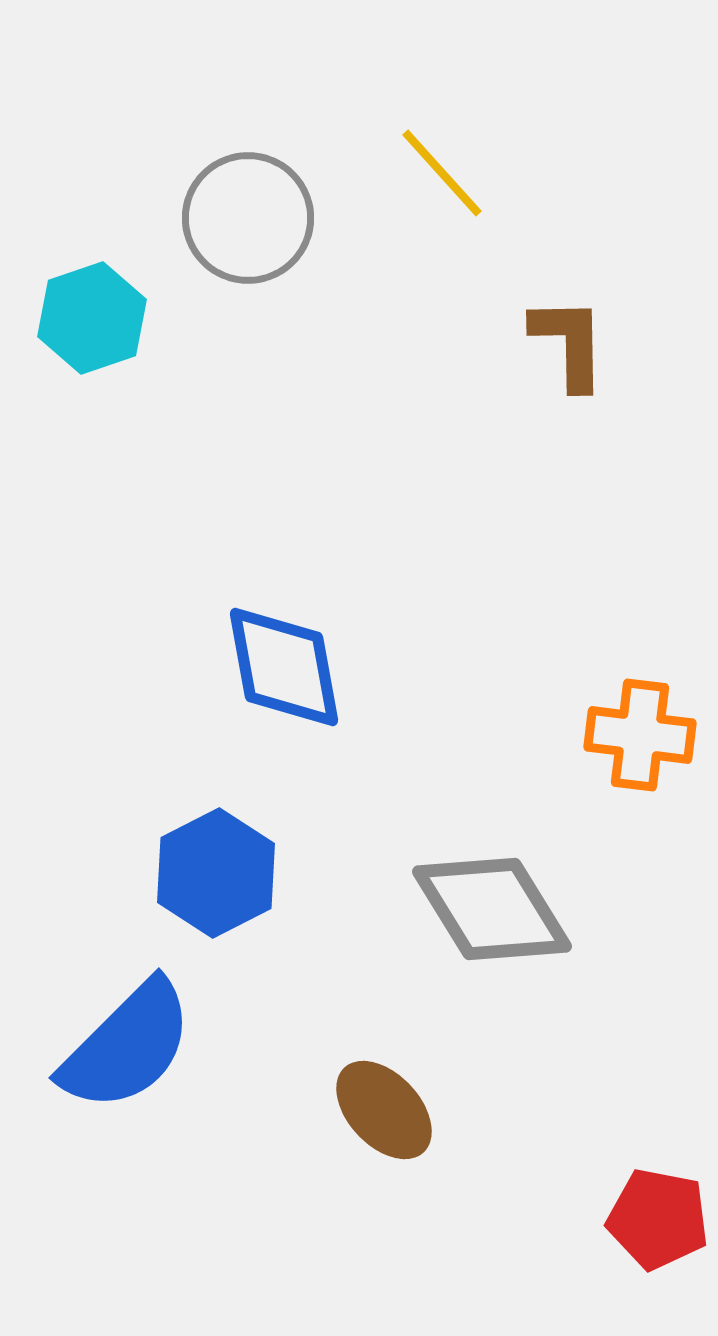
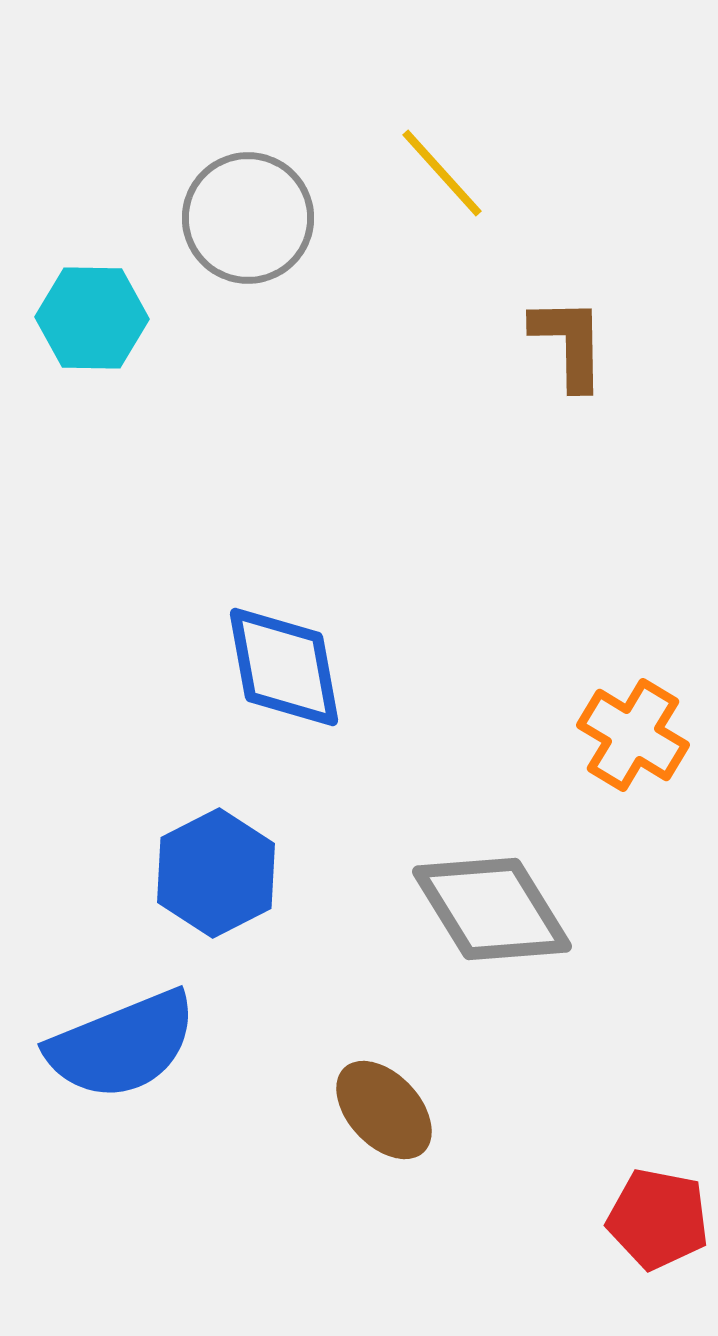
cyan hexagon: rotated 20 degrees clockwise
orange cross: moved 7 px left; rotated 24 degrees clockwise
blue semicircle: moved 5 px left, 1 px up; rotated 23 degrees clockwise
